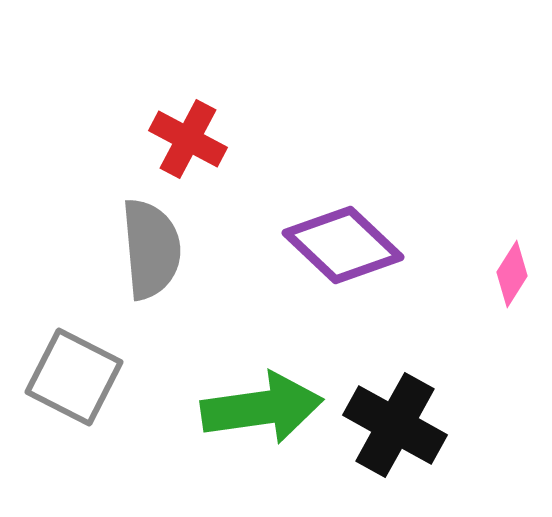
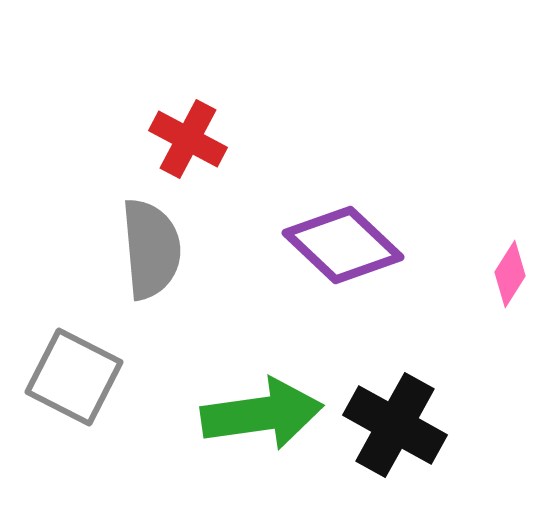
pink diamond: moved 2 px left
green arrow: moved 6 px down
